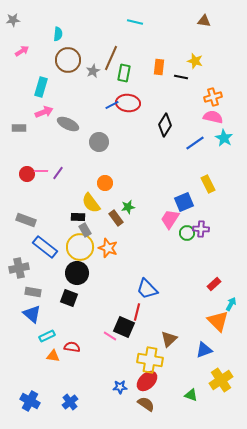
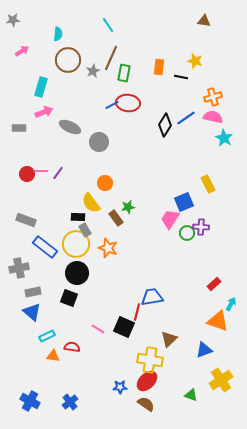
cyan line at (135, 22): moved 27 px left, 3 px down; rotated 42 degrees clockwise
gray ellipse at (68, 124): moved 2 px right, 3 px down
blue line at (195, 143): moved 9 px left, 25 px up
purple cross at (201, 229): moved 2 px up
yellow circle at (80, 247): moved 4 px left, 3 px up
blue trapezoid at (147, 289): moved 5 px right, 8 px down; rotated 125 degrees clockwise
gray rectangle at (33, 292): rotated 21 degrees counterclockwise
blue triangle at (32, 314): moved 2 px up
orange triangle at (218, 321): rotated 25 degrees counterclockwise
pink line at (110, 336): moved 12 px left, 7 px up
